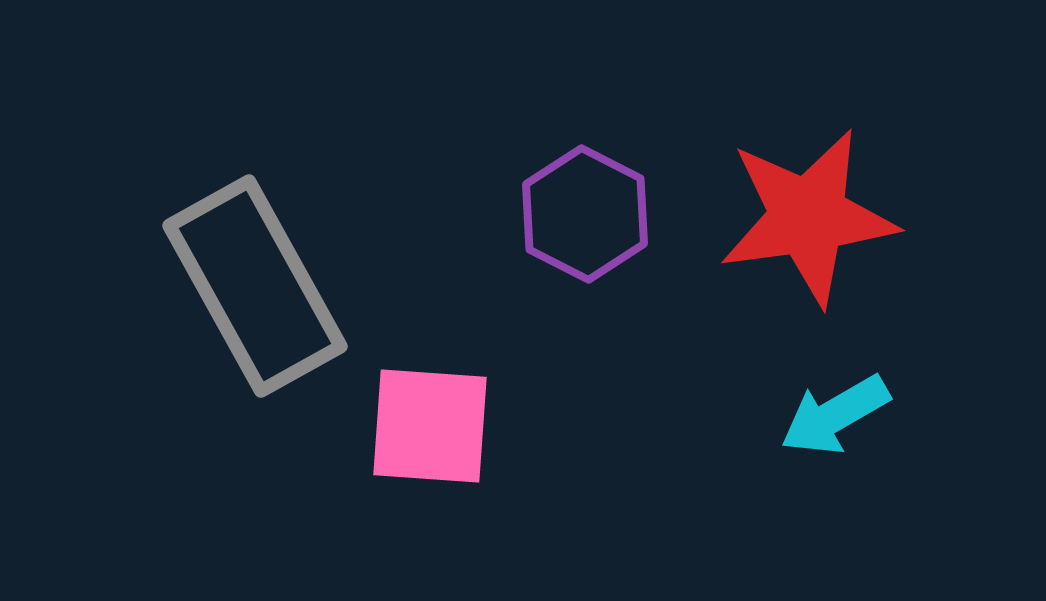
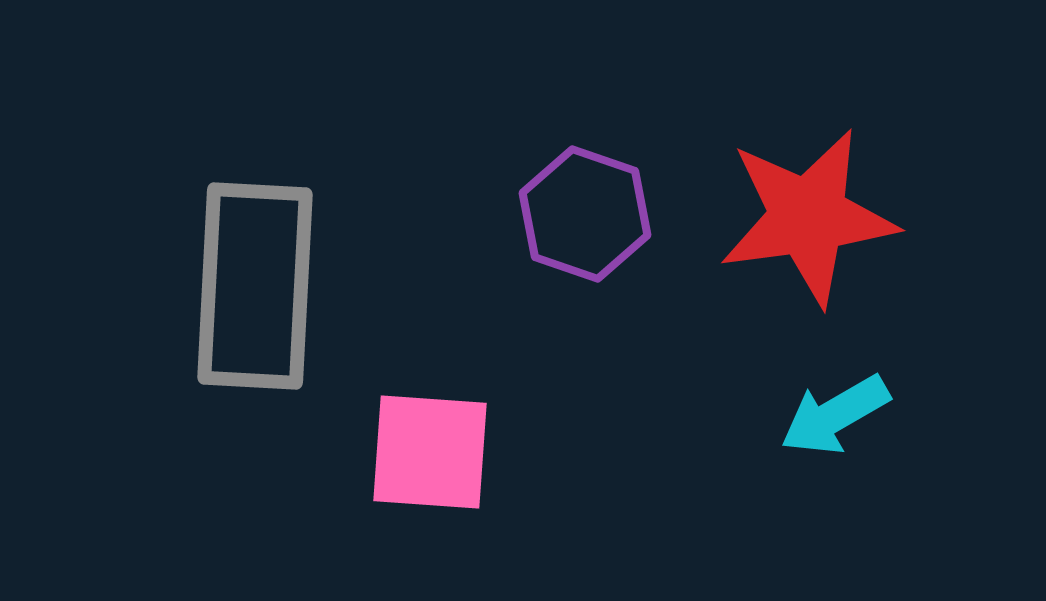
purple hexagon: rotated 8 degrees counterclockwise
gray rectangle: rotated 32 degrees clockwise
pink square: moved 26 px down
